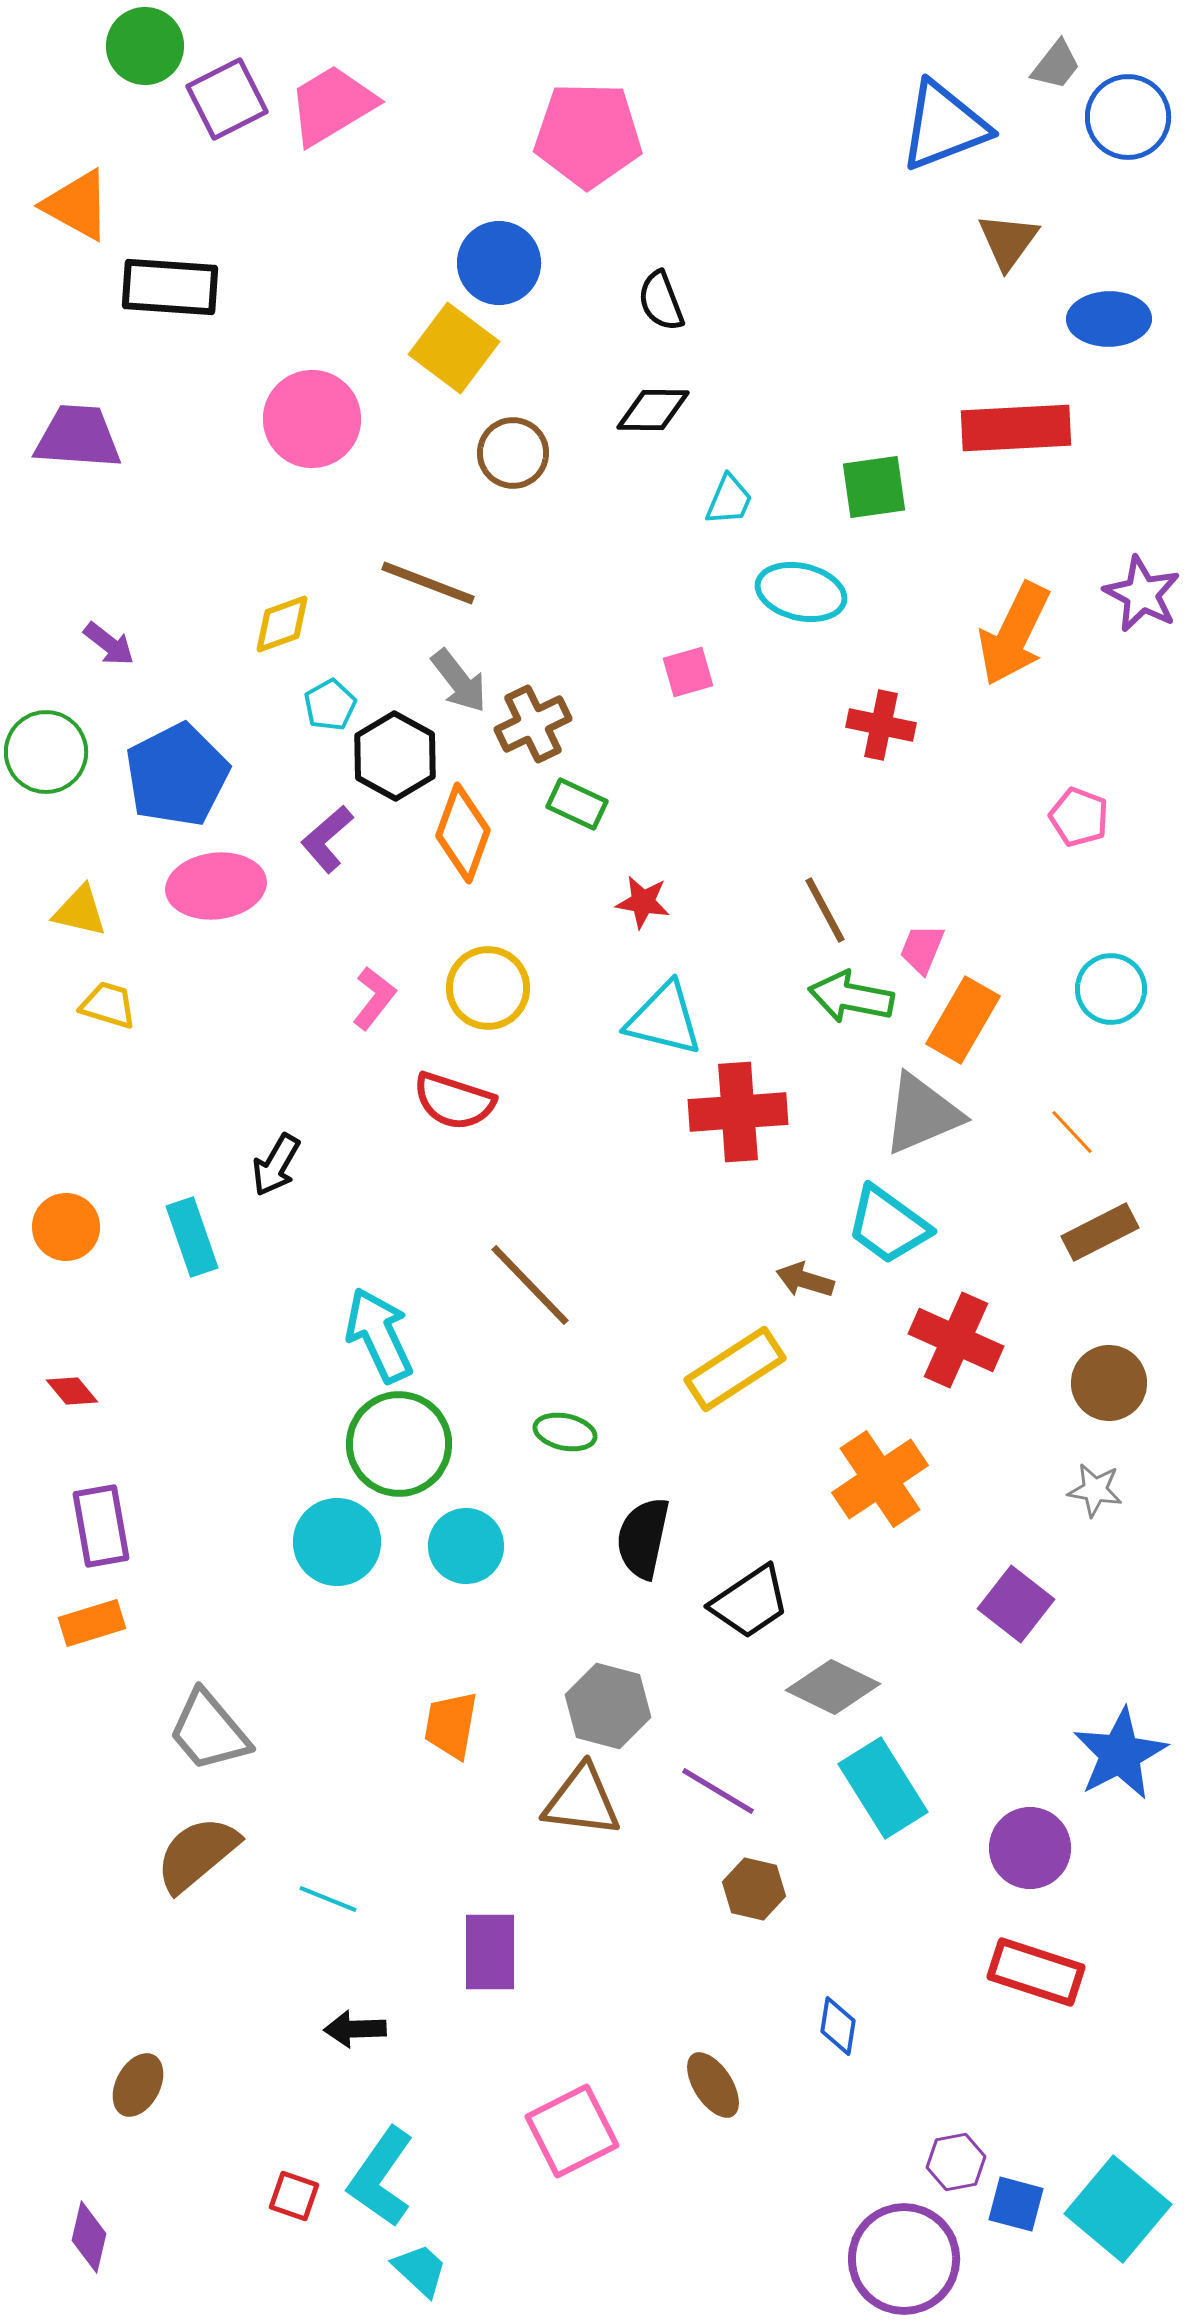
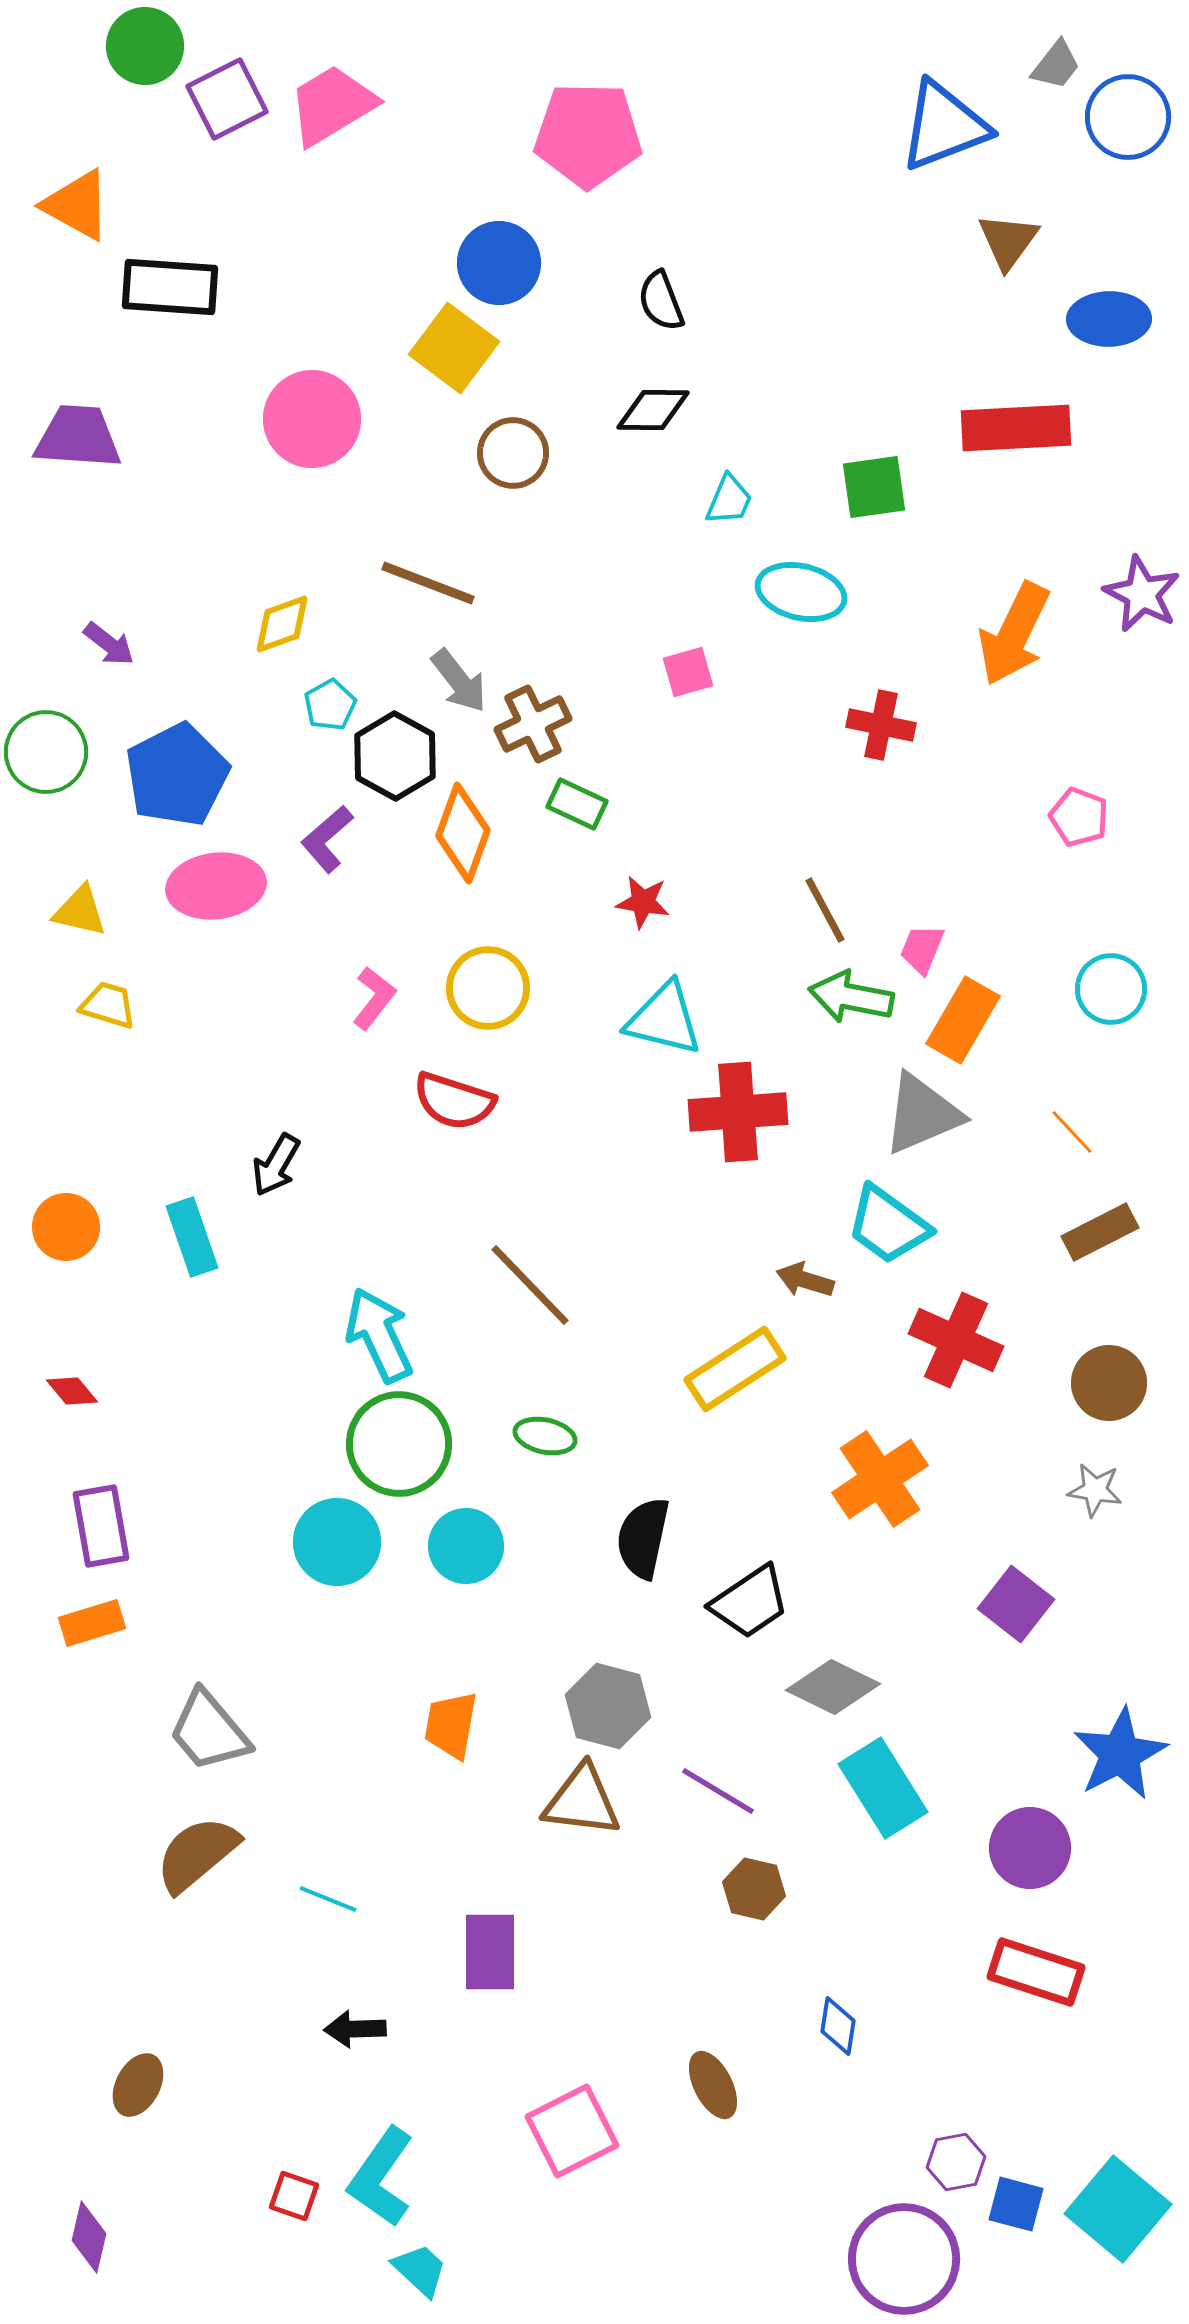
green ellipse at (565, 1432): moved 20 px left, 4 px down
brown ellipse at (713, 2085): rotated 6 degrees clockwise
